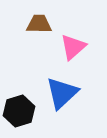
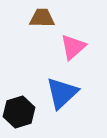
brown trapezoid: moved 3 px right, 6 px up
black hexagon: moved 1 px down
